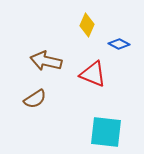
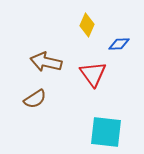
blue diamond: rotated 30 degrees counterclockwise
brown arrow: moved 1 px down
red triangle: rotated 32 degrees clockwise
